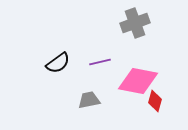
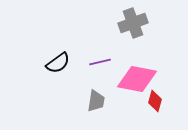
gray cross: moved 2 px left
pink diamond: moved 1 px left, 2 px up
gray trapezoid: moved 7 px right, 1 px down; rotated 110 degrees clockwise
